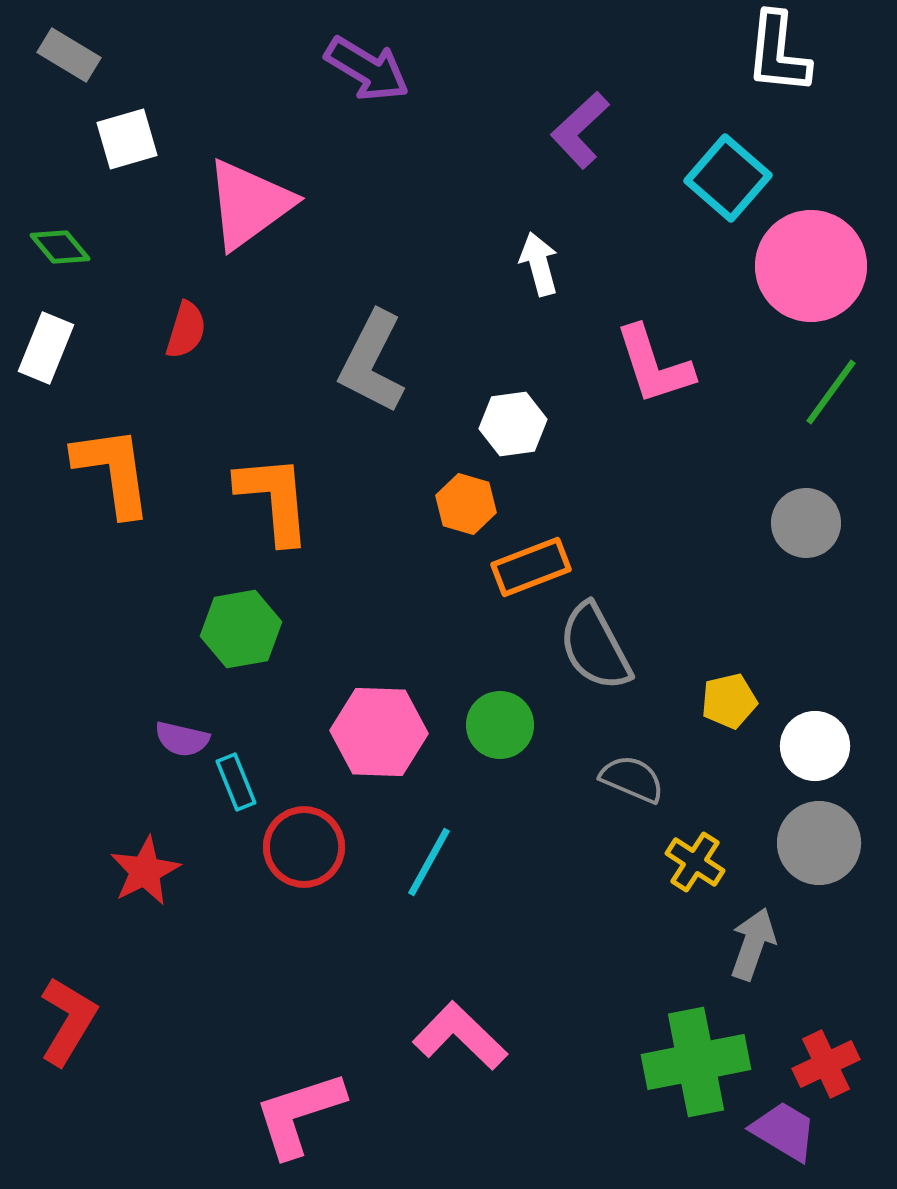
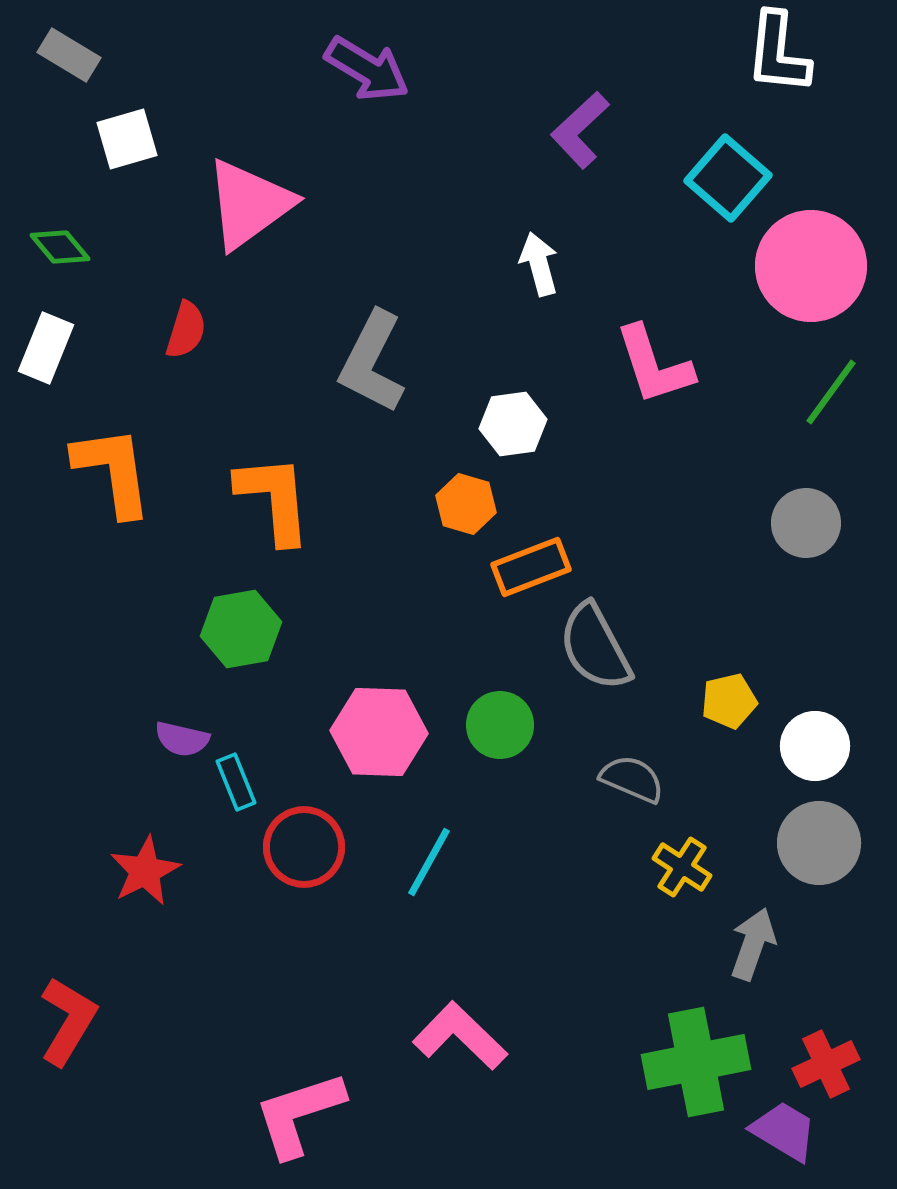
yellow cross at (695, 862): moved 13 px left, 5 px down
